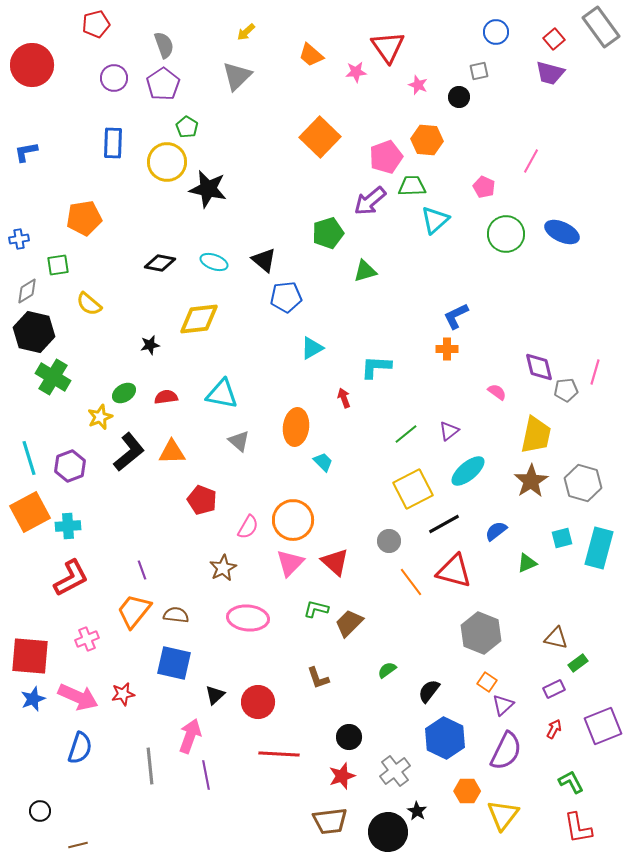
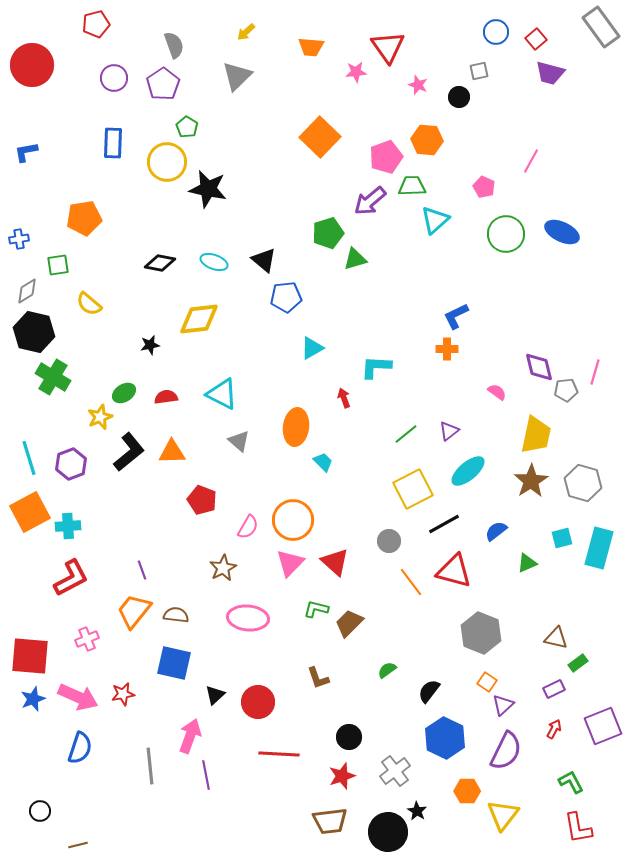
red square at (554, 39): moved 18 px left
gray semicircle at (164, 45): moved 10 px right
orange trapezoid at (311, 55): moved 8 px up; rotated 36 degrees counterclockwise
green triangle at (365, 271): moved 10 px left, 12 px up
cyan triangle at (222, 394): rotated 16 degrees clockwise
purple hexagon at (70, 466): moved 1 px right, 2 px up
